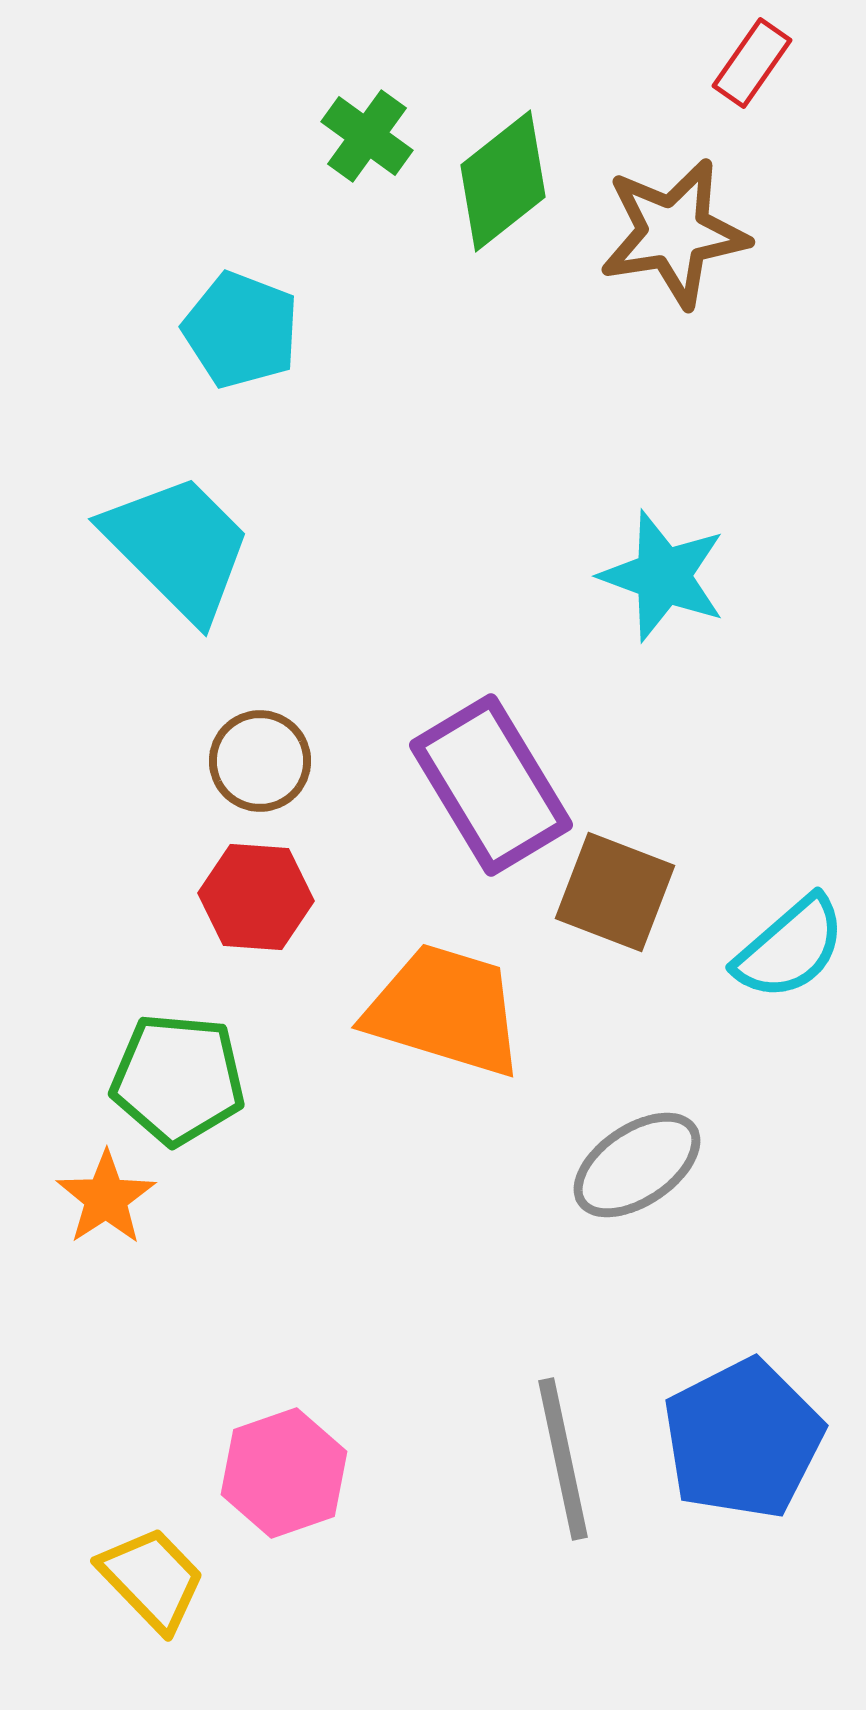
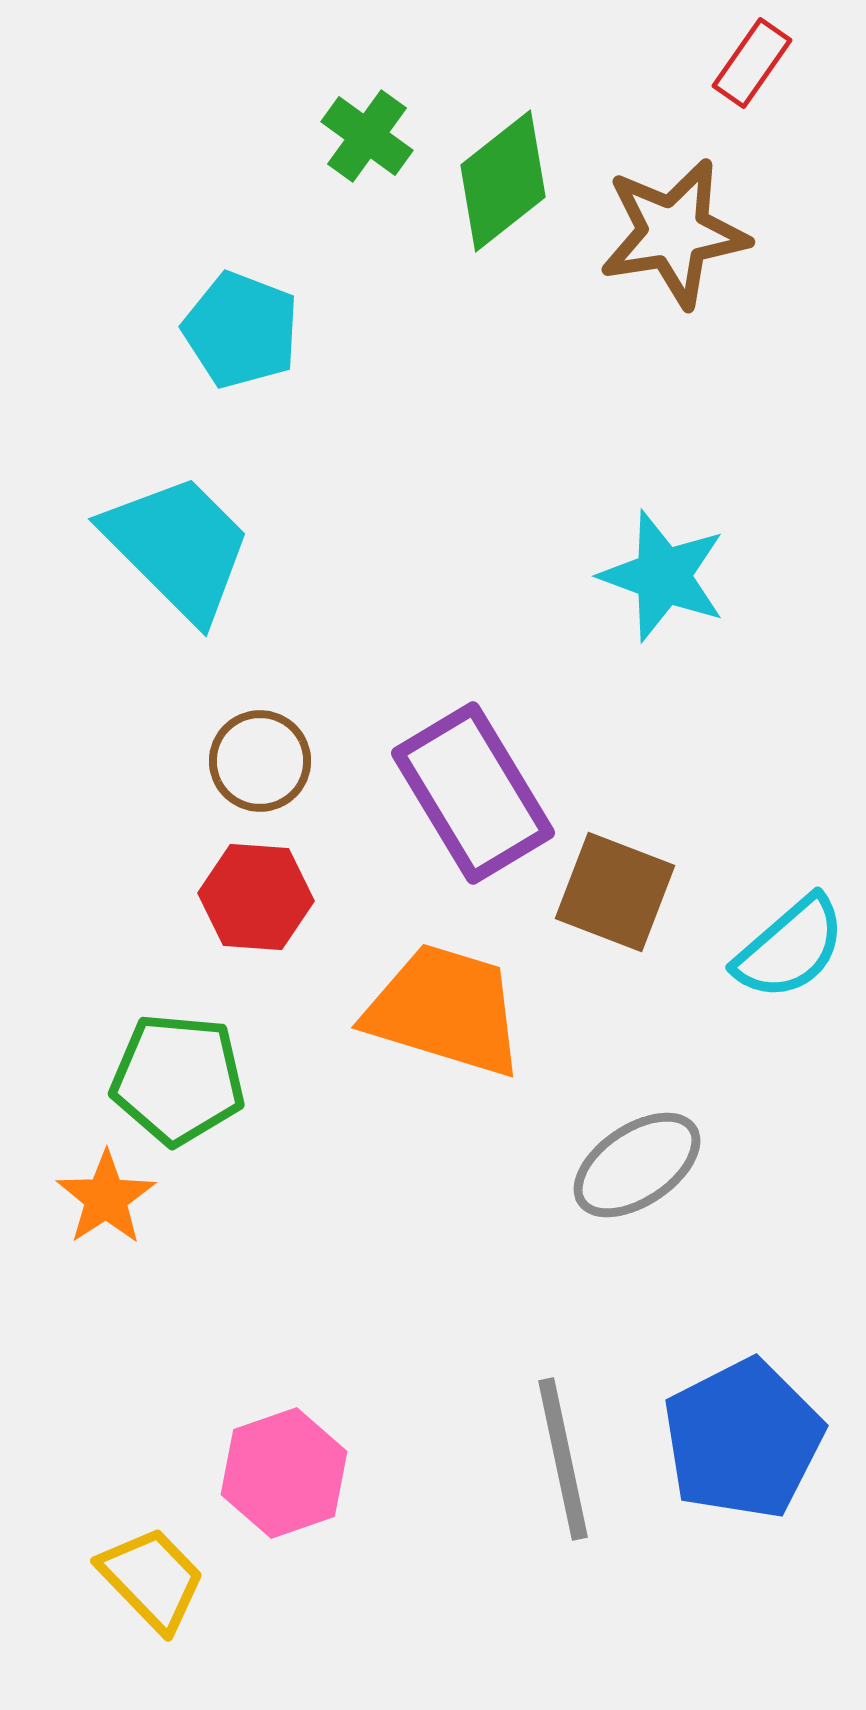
purple rectangle: moved 18 px left, 8 px down
